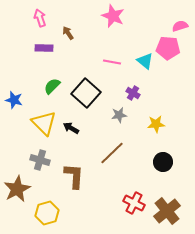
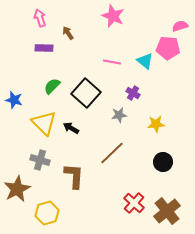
red cross: rotated 15 degrees clockwise
